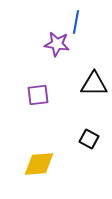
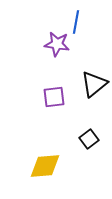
black triangle: rotated 40 degrees counterclockwise
purple square: moved 16 px right, 2 px down
black square: rotated 24 degrees clockwise
yellow diamond: moved 6 px right, 2 px down
